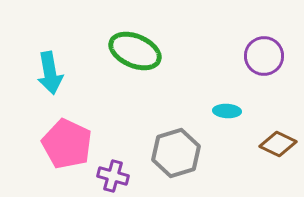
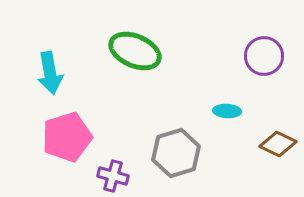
pink pentagon: moved 7 px up; rotated 30 degrees clockwise
